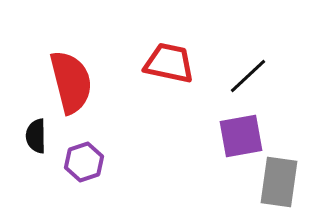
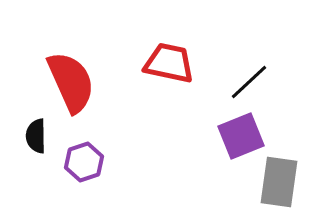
black line: moved 1 px right, 6 px down
red semicircle: rotated 10 degrees counterclockwise
purple square: rotated 12 degrees counterclockwise
